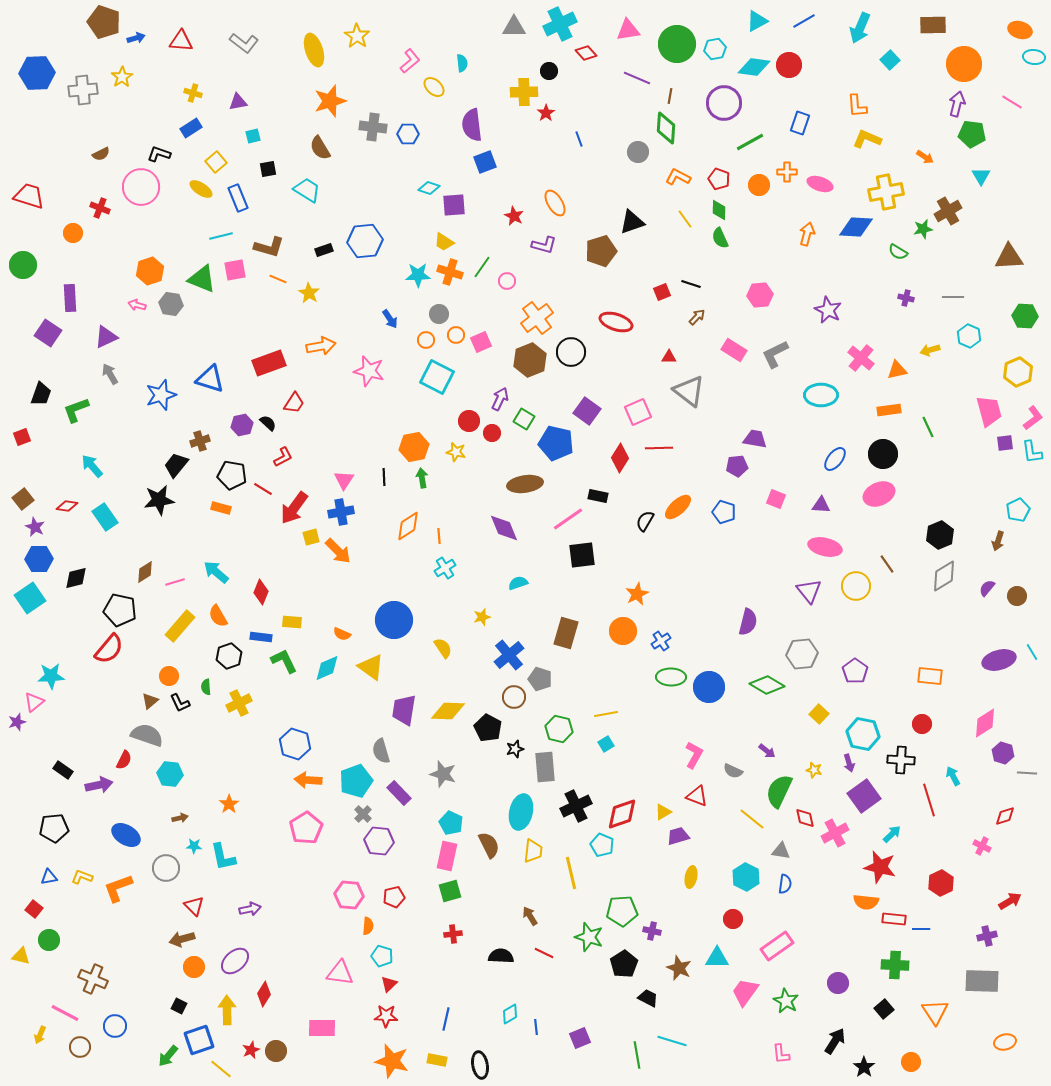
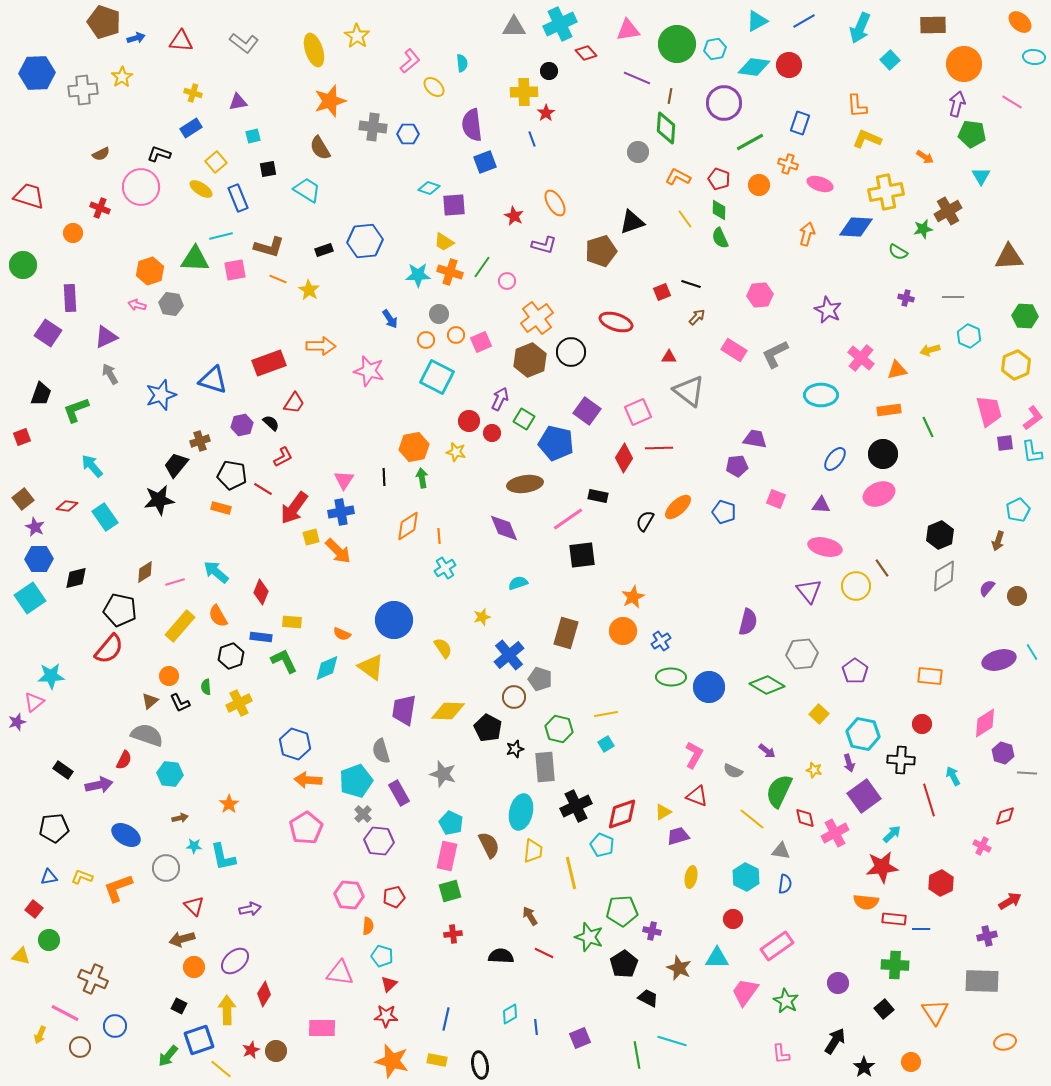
orange ellipse at (1020, 30): moved 8 px up; rotated 25 degrees clockwise
blue line at (579, 139): moved 47 px left
orange cross at (787, 172): moved 1 px right, 8 px up; rotated 18 degrees clockwise
green triangle at (202, 279): moved 7 px left, 20 px up; rotated 20 degrees counterclockwise
yellow star at (309, 293): moved 3 px up
orange arrow at (321, 346): rotated 12 degrees clockwise
yellow hexagon at (1018, 372): moved 2 px left, 7 px up
blue triangle at (210, 379): moved 3 px right, 1 px down
black semicircle at (268, 423): moved 3 px right
red diamond at (620, 458): moved 4 px right
brown line at (887, 564): moved 5 px left, 4 px down
orange star at (637, 594): moved 4 px left, 3 px down
black hexagon at (229, 656): moved 2 px right
purple rectangle at (399, 793): rotated 15 degrees clockwise
red star at (880, 867): moved 2 px right; rotated 20 degrees counterclockwise
